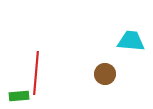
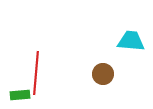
brown circle: moved 2 px left
green rectangle: moved 1 px right, 1 px up
